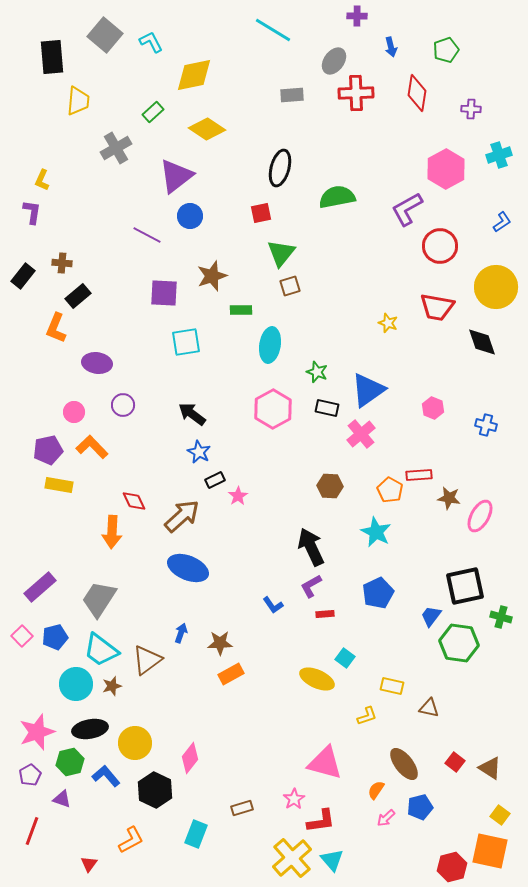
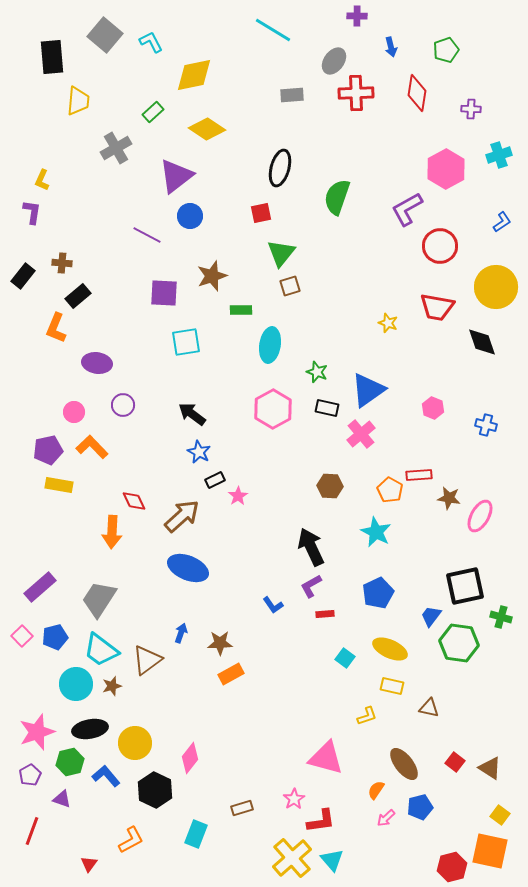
green semicircle at (337, 197): rotated 60 degrees counterclockwise
yellow ellipse at (317, 679): moved 73 px right, 30 px up
pink triangle at (325, 763): moved 1 px right, 5 px up
